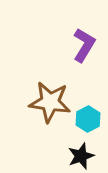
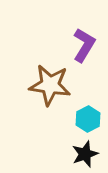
brown star: moved 17 px up
black star: moved 4 px right, 2 px up
